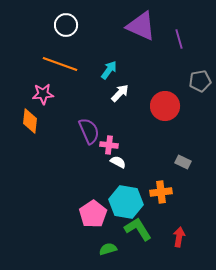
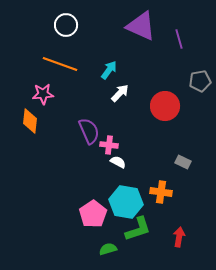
orange cross: rotated 15 degrees clockwise
green L-shape: rotated 104 degrees clockwise
